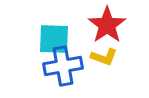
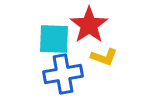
red star: moved 18 px left
blue cross: moved 8 px down
